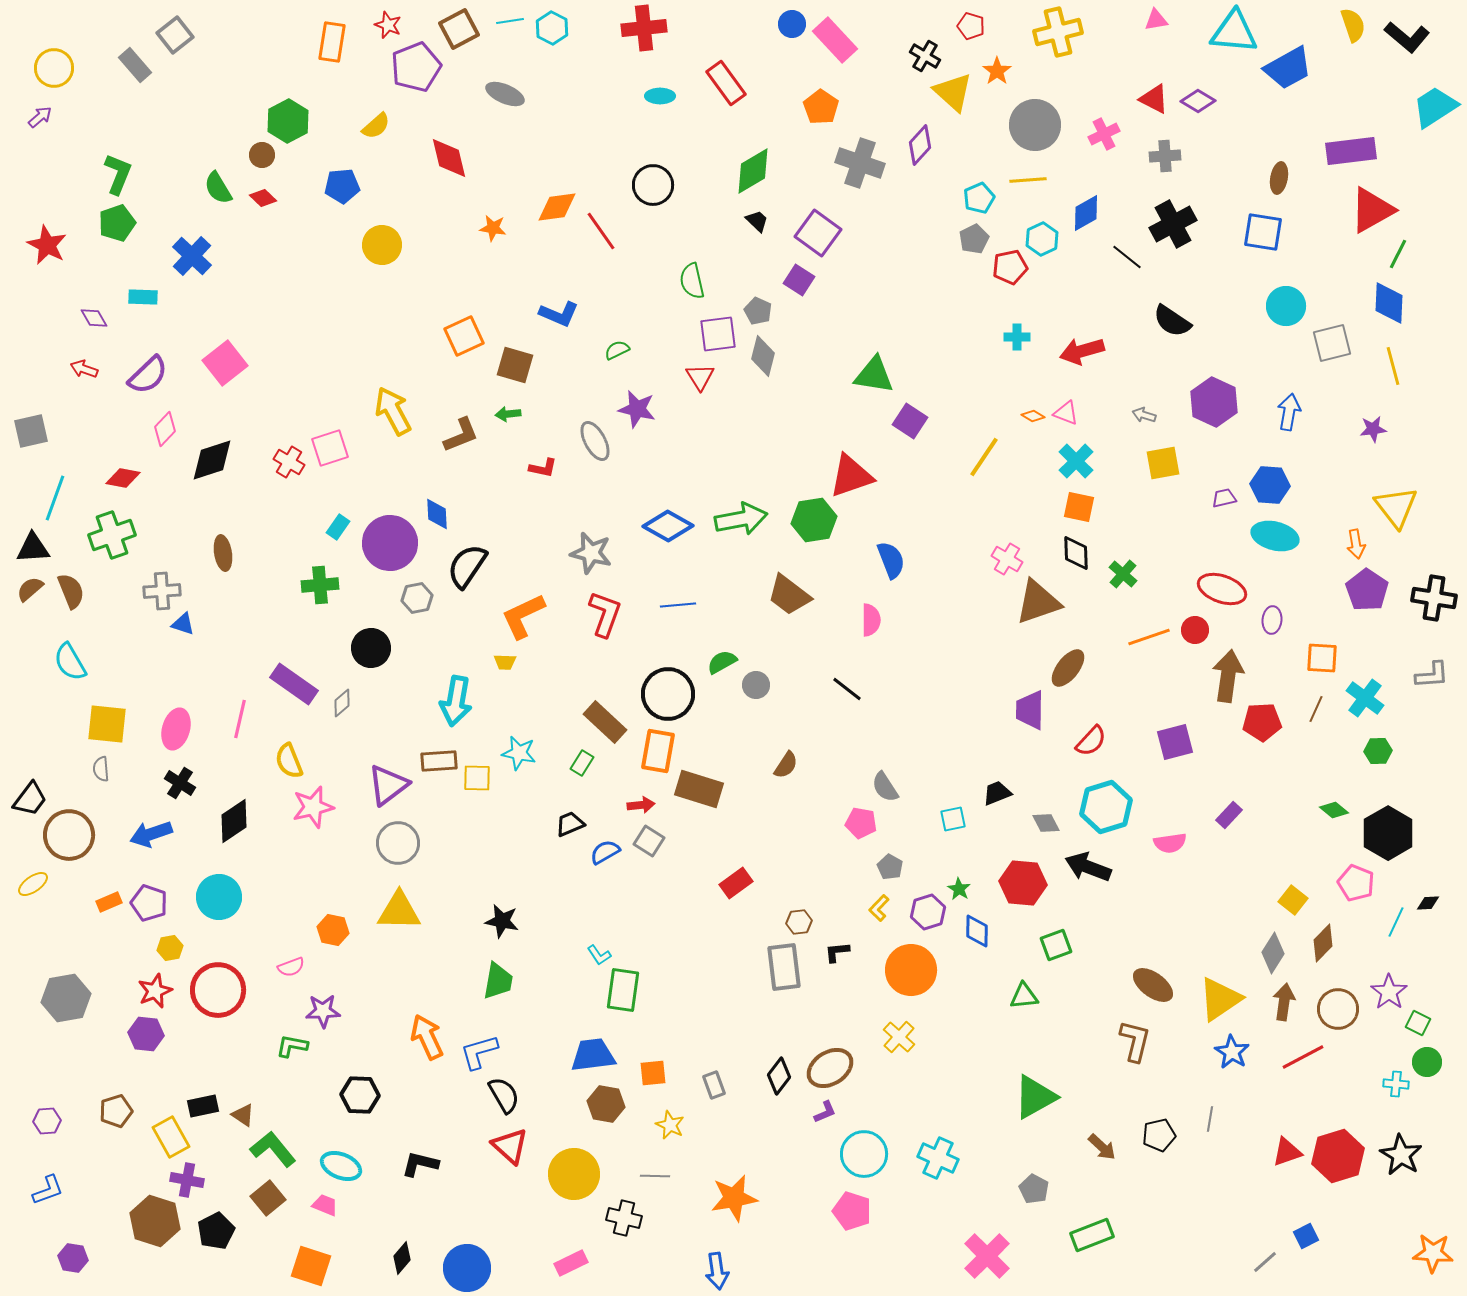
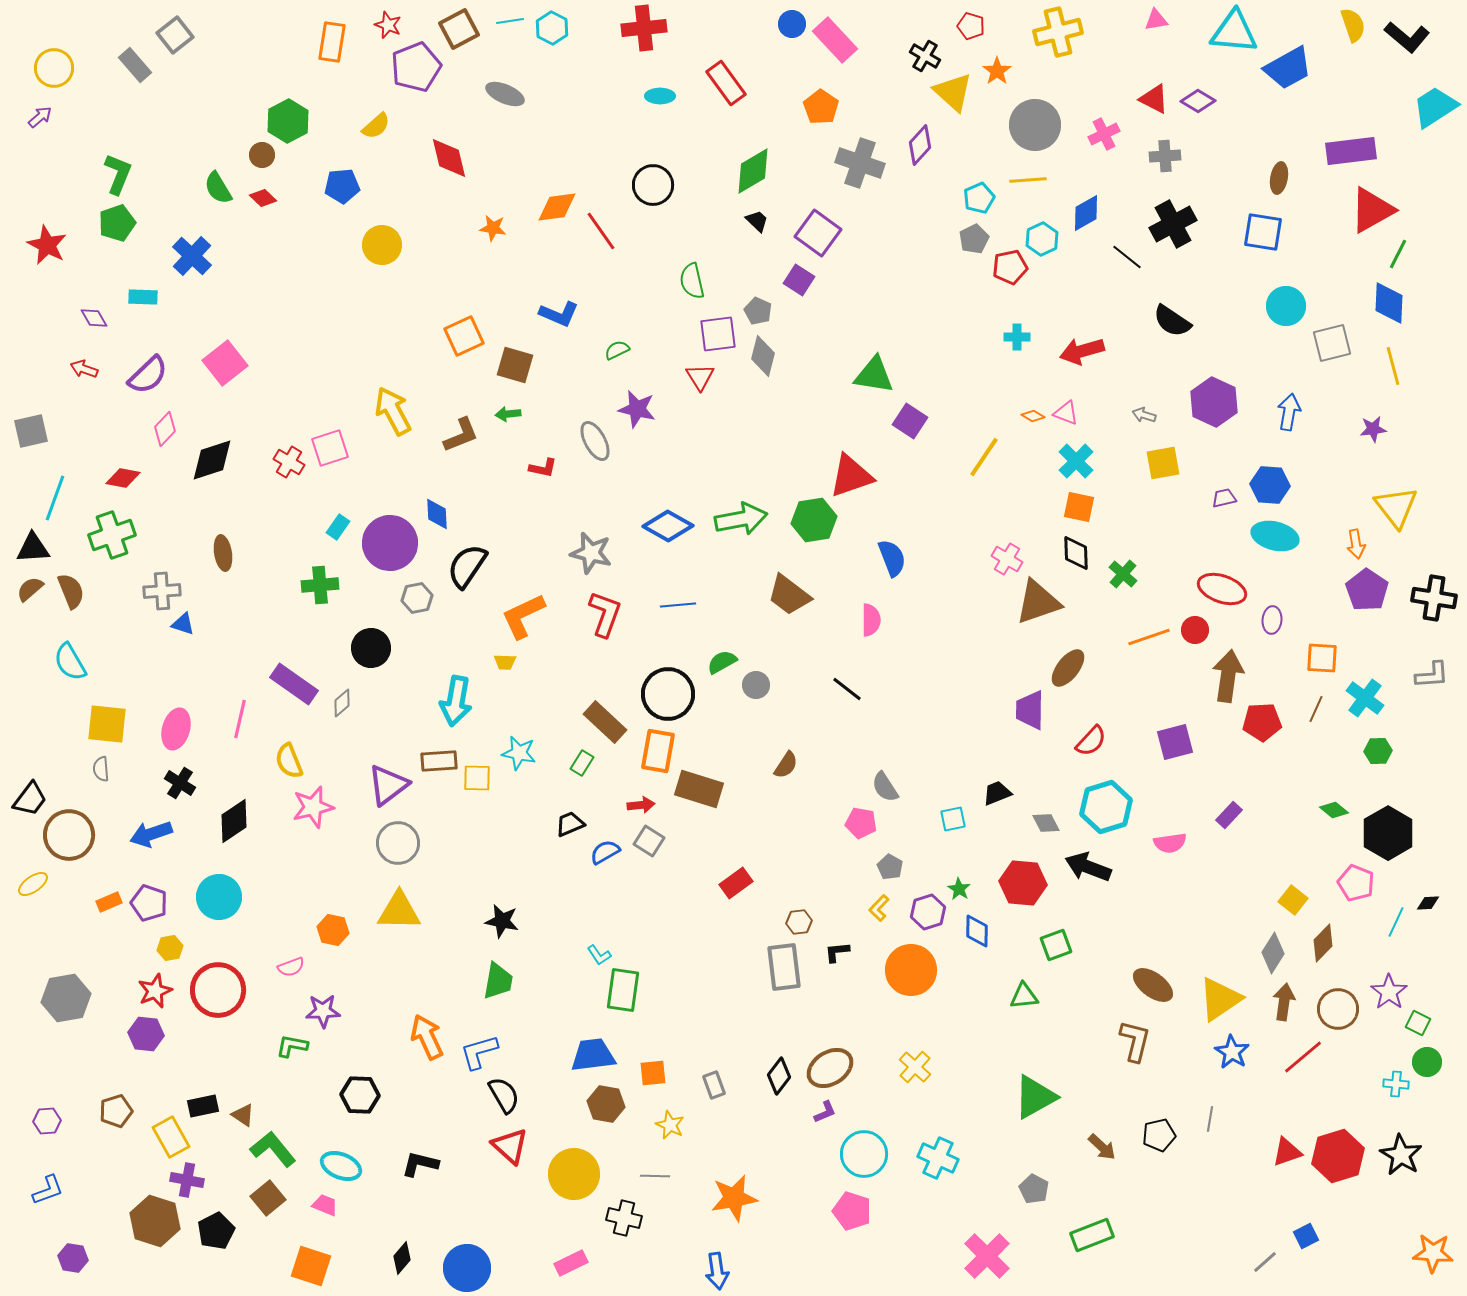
blue semicircle at (891, 560): moved 1 px right, 2 px up
yellow cross at (899, 1037): moved 16 px right, 30 px down
red line at (1303, 1057): rotated 12 degrees counterclockwise
